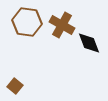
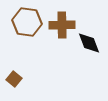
brown cross: rotated 30 degrees counterclockwise
brown square: moved 1 px left, 7 px up
